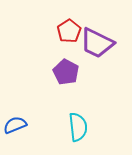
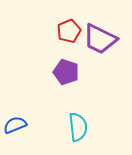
red pentagon: rotated 10 degrees clockwise
purple trapezoid: moved 3 px right, 4 px up
purple pentagon: rotated 10 degrees counterclockwise
